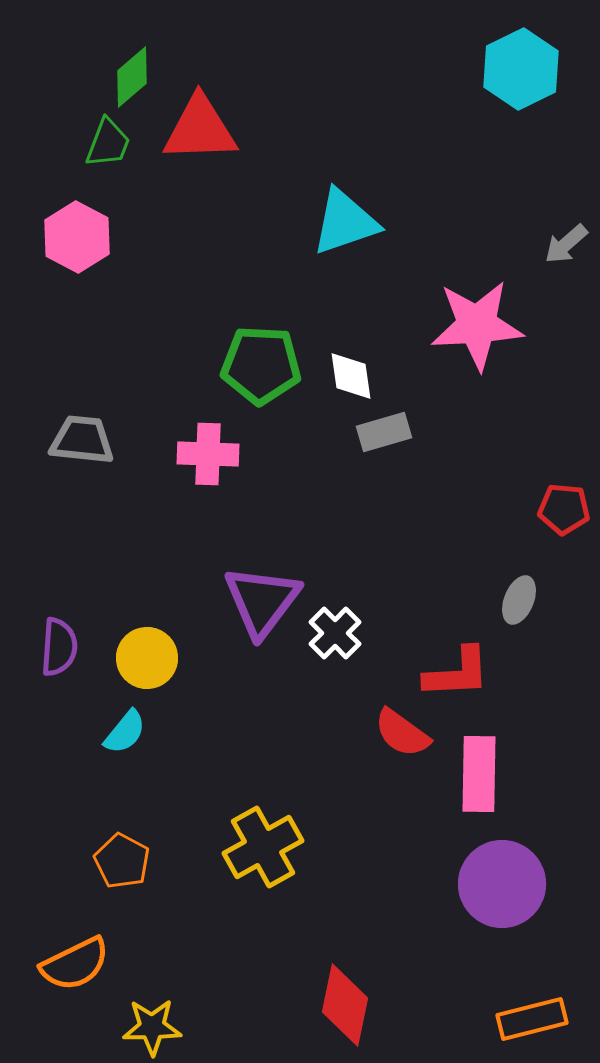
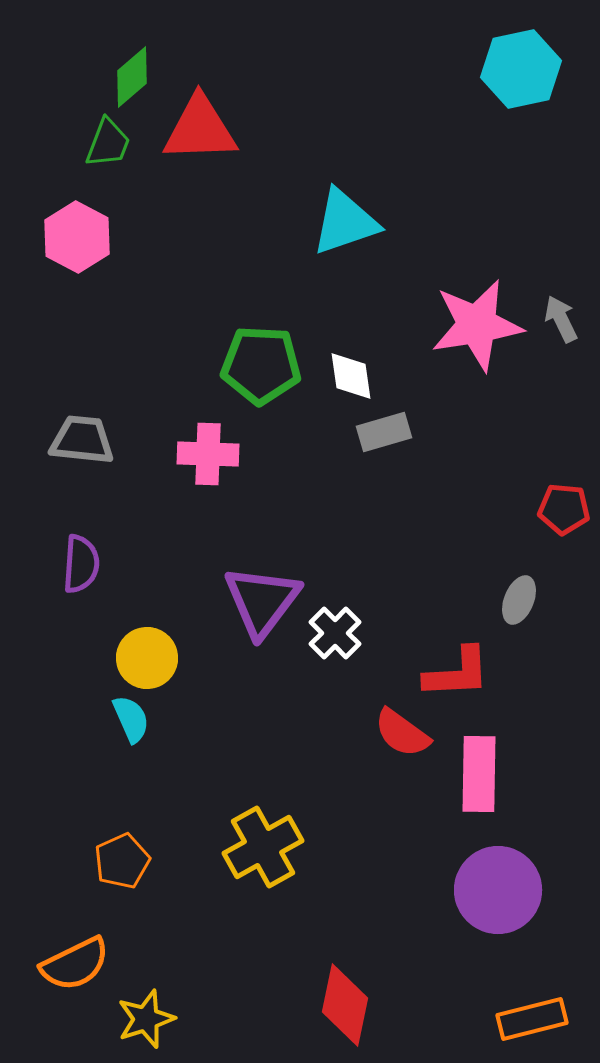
cyan hexagon: rotated 14 degrees clockwise
gray arrow: moved 5 px left, 75 px down; rotated 105 degrees clockwise
pink star: rotated 6 degrees counterclockwise
purple semicircle: moved 22 px right, 83 px up
cyan semicircle: moved 6 px right, 13 px up; rotated 63 degrees counterclockwise
orange pentagon: rotated 20 degrees clockwise
purple circle: moved 4 px left, 6 px down
yellow star: moved 6 px left, 8 px up; rotated 18 degrees counterclockwise
